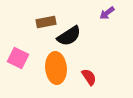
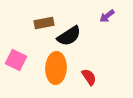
purple arrow: moved 3 px down
brown rectangle: moved 2 px left, 1 px down
pink square: moved 2 px left, 2 px down
orange ellipse: rotated 8 degrees clockwise
